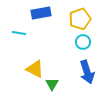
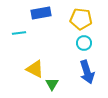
yellow pentagon: moved 1 px right; rotated 25 degrees clockwise
cyan line: rotated 16 degrees counterclockwise
cyan circle: moved 1 px right, 1 px down
